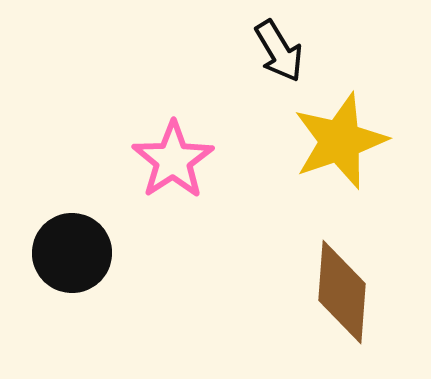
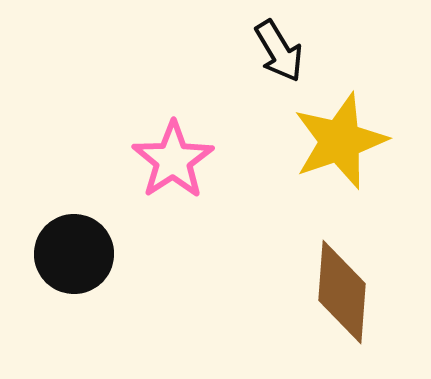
black circle: moved 2 px right, 1 px down
